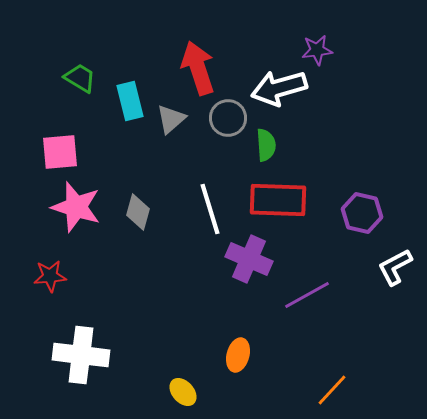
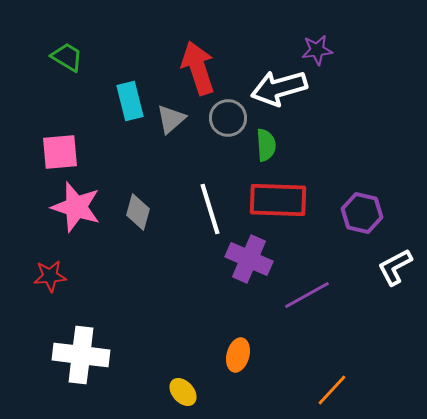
green trapezoid: moved 13 px left, 21 px up
